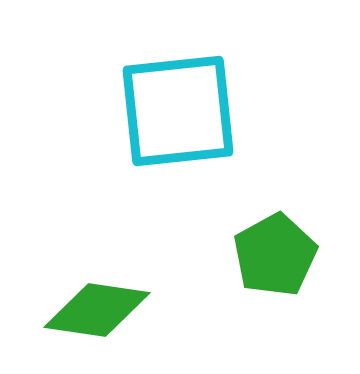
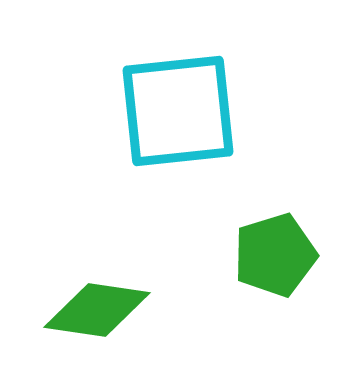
green pentagon: rotated 12 degrees clockwise
